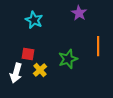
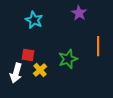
red square: moved 1 px down
